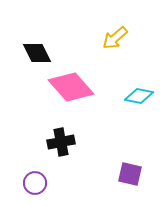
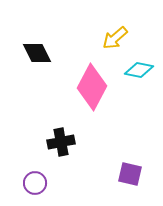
pink diamond: moved 21 px right; rotated 69 degrees clockwise
cyan diamond: moved 26 px up
